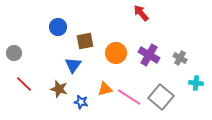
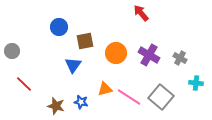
blue circle: moved 1 px right
gray circle: moved 2 px left, 2 px up
brown star: moved 3 px left, 17 px down
